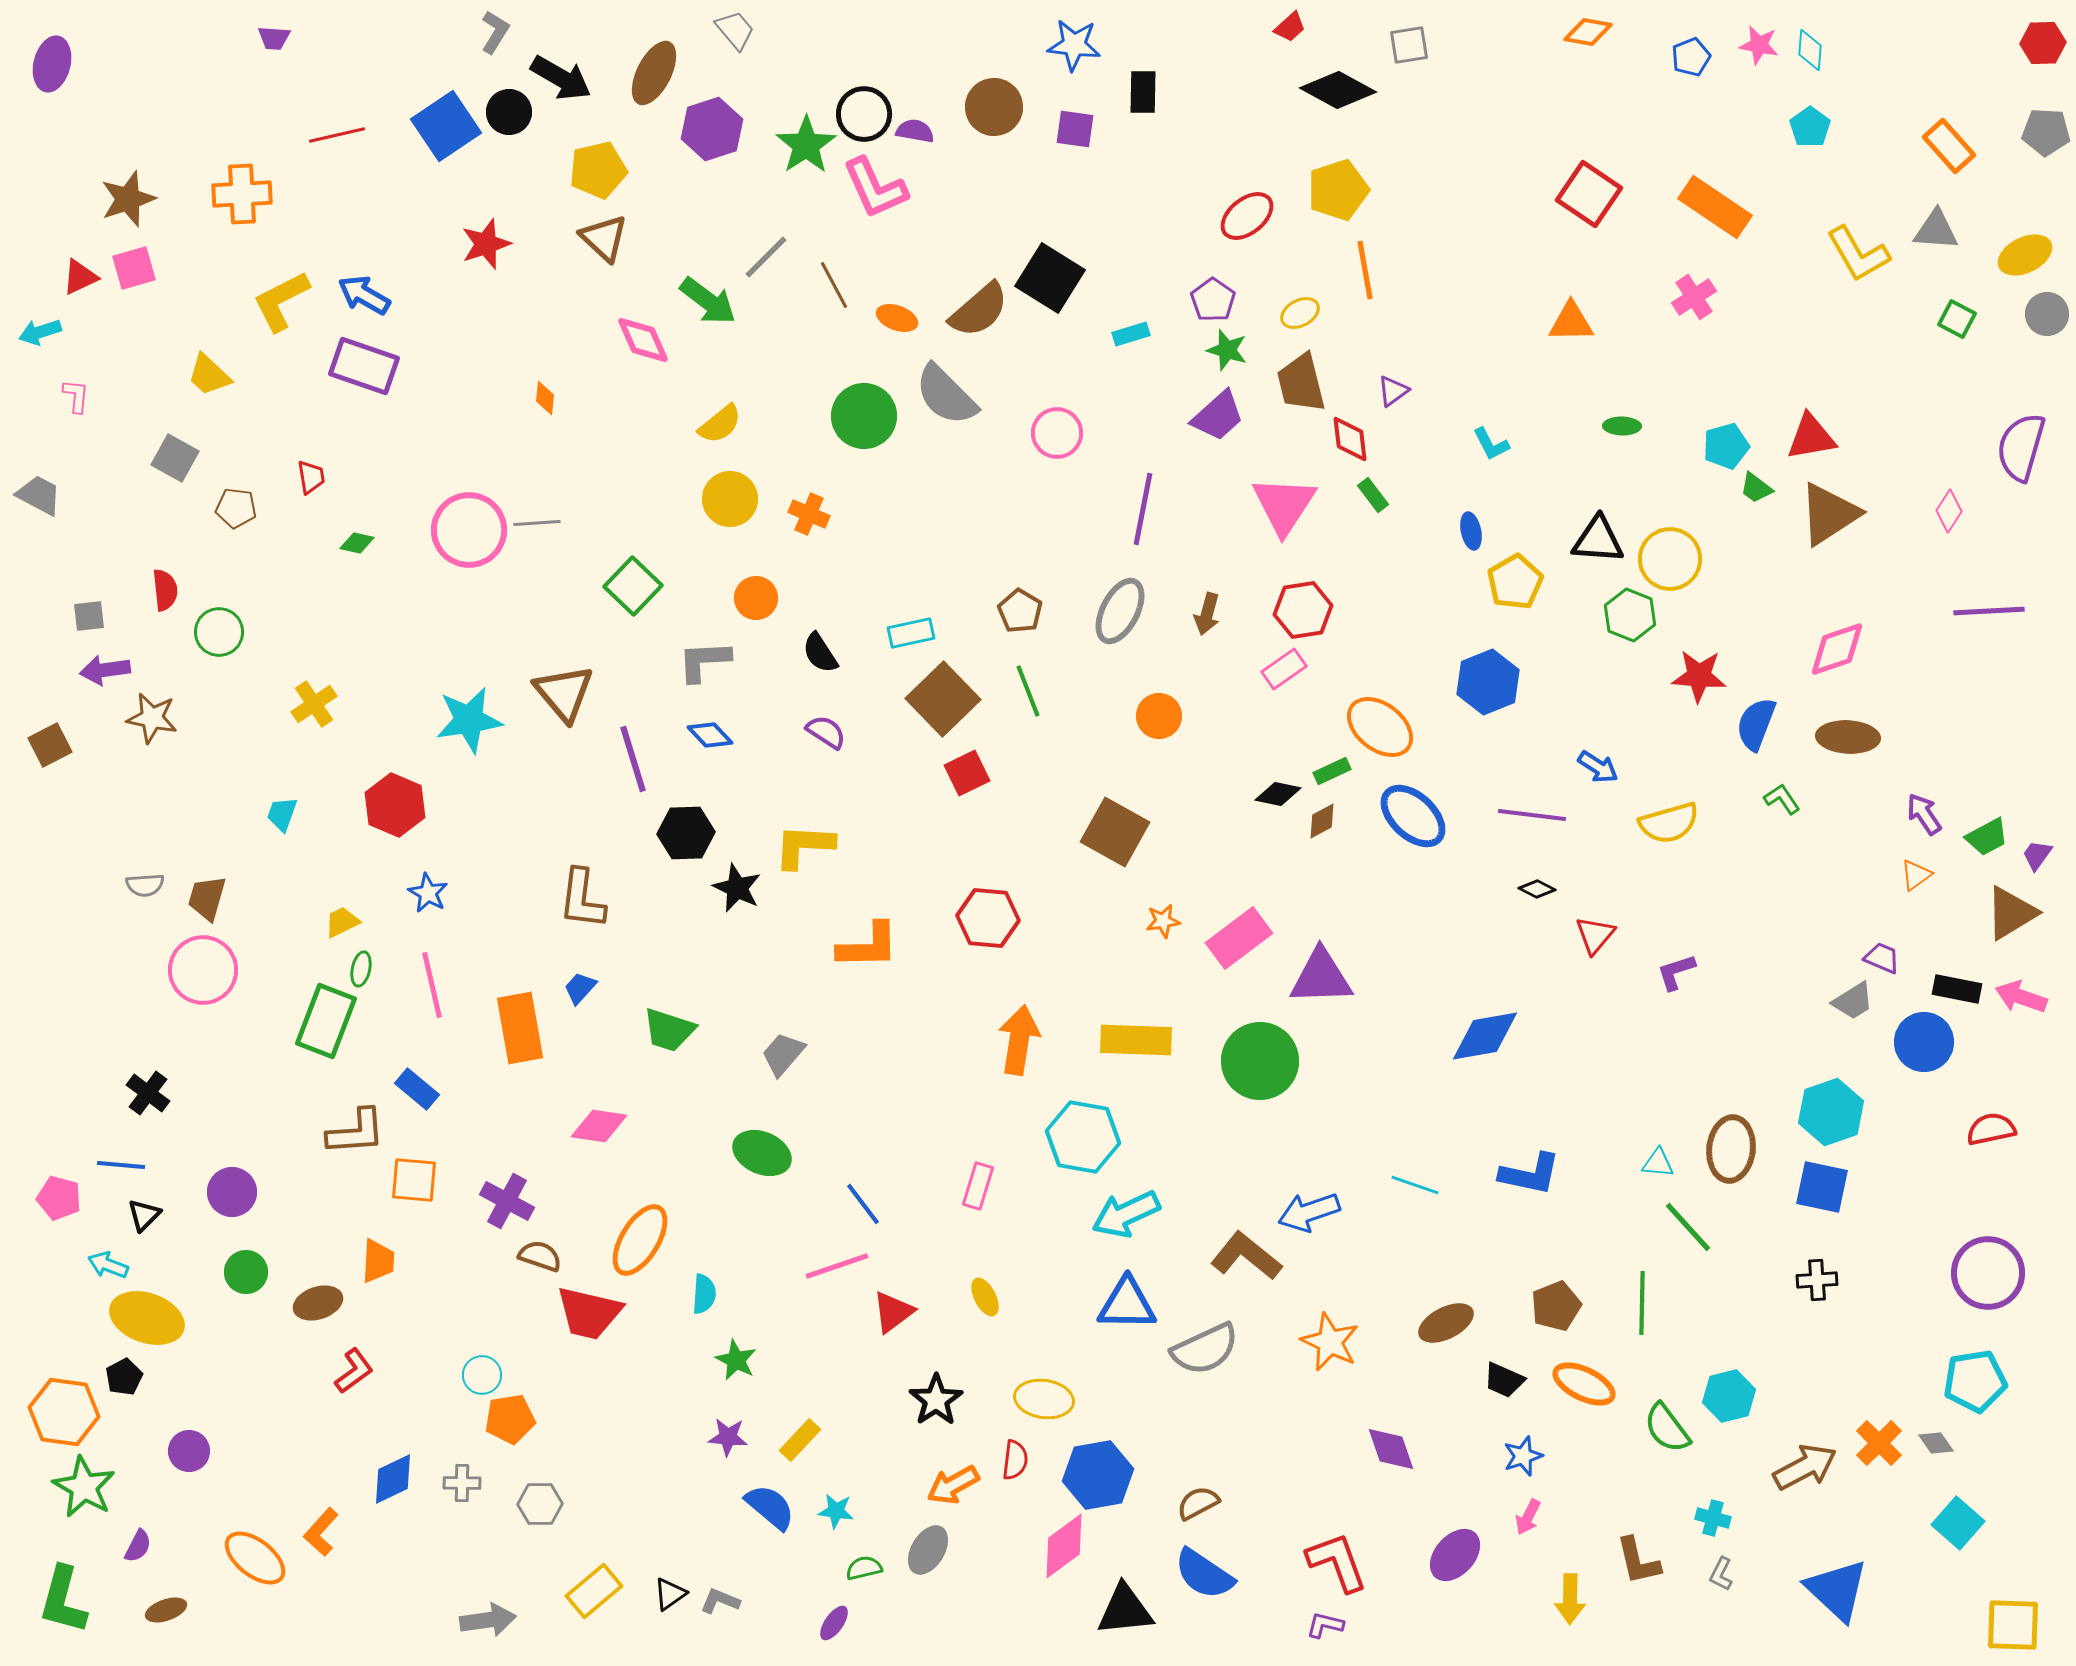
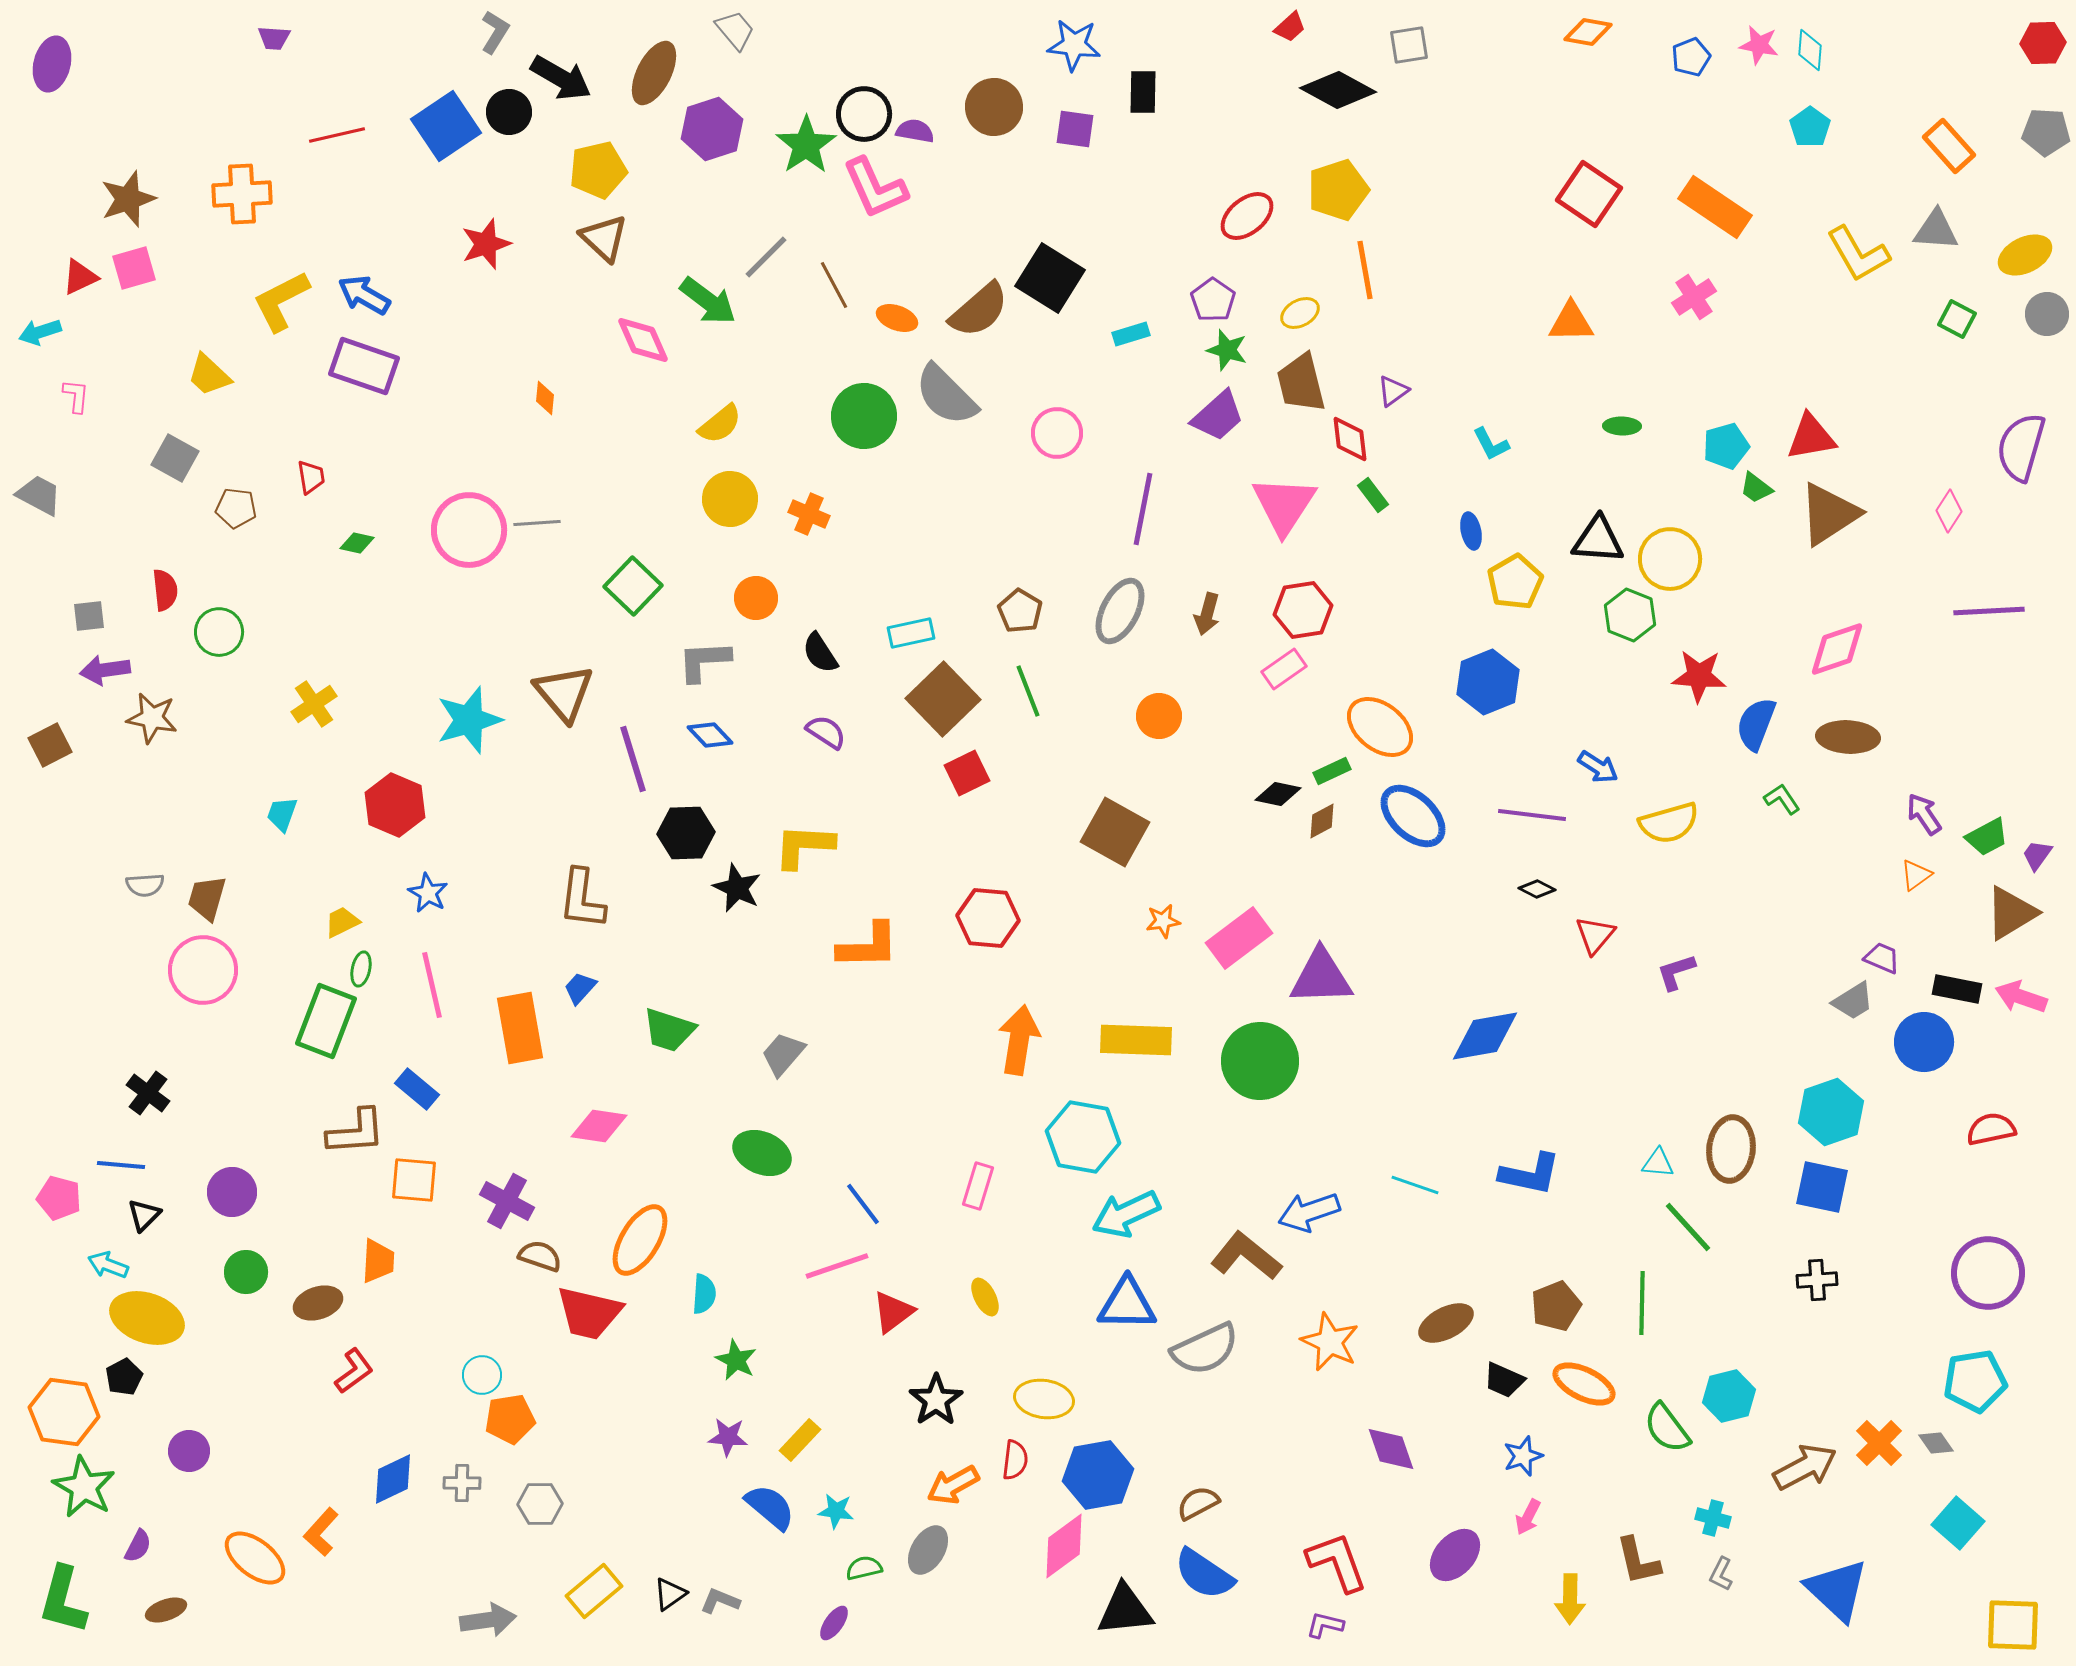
cyan star at (469, 720): rotated 8 degrees counterclockwise
